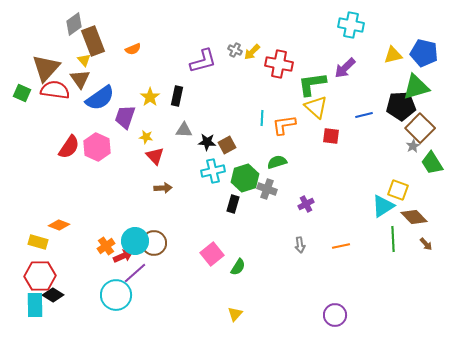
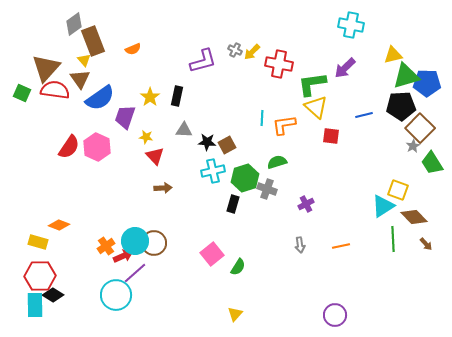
blue pentagon at (424, 53): moved 3 px right, 30 px down; rotated 12 degrees counterclockwise
green triangle at (416, 87): moved 10 px left, 11 px up
